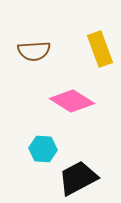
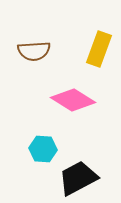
yellow rectangle: moved 1 px left; rotated 40 degrees clockwise
pink diamond: moved 1 px right, 1 px up
